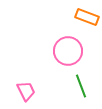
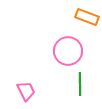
green line: moved 1 px left, 2 px up; rotated 20 degrees clockwise
